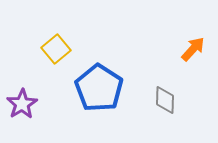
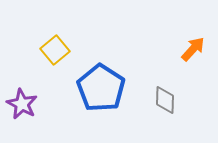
yellow square: moved 1 px left, 1 px down
blue pentagon: moved 2 px right
purple star: rotated 12 degrees counterclockwise
